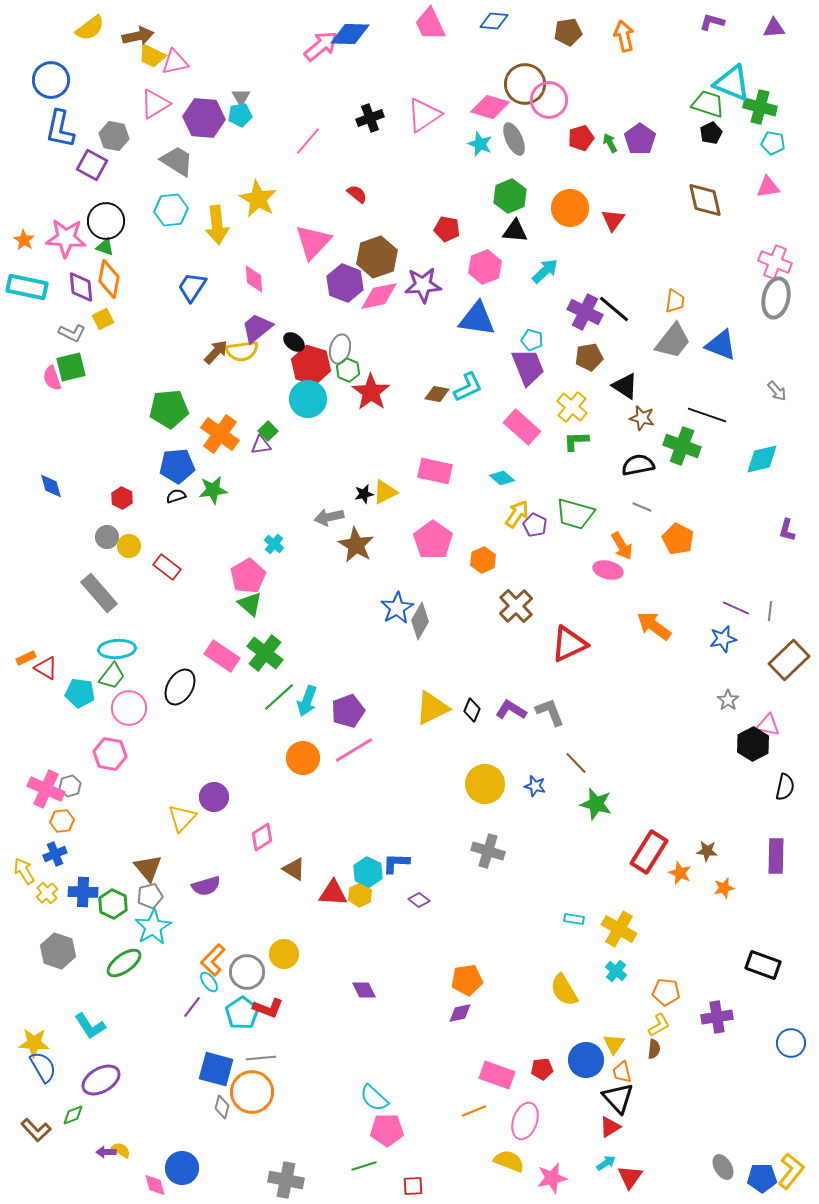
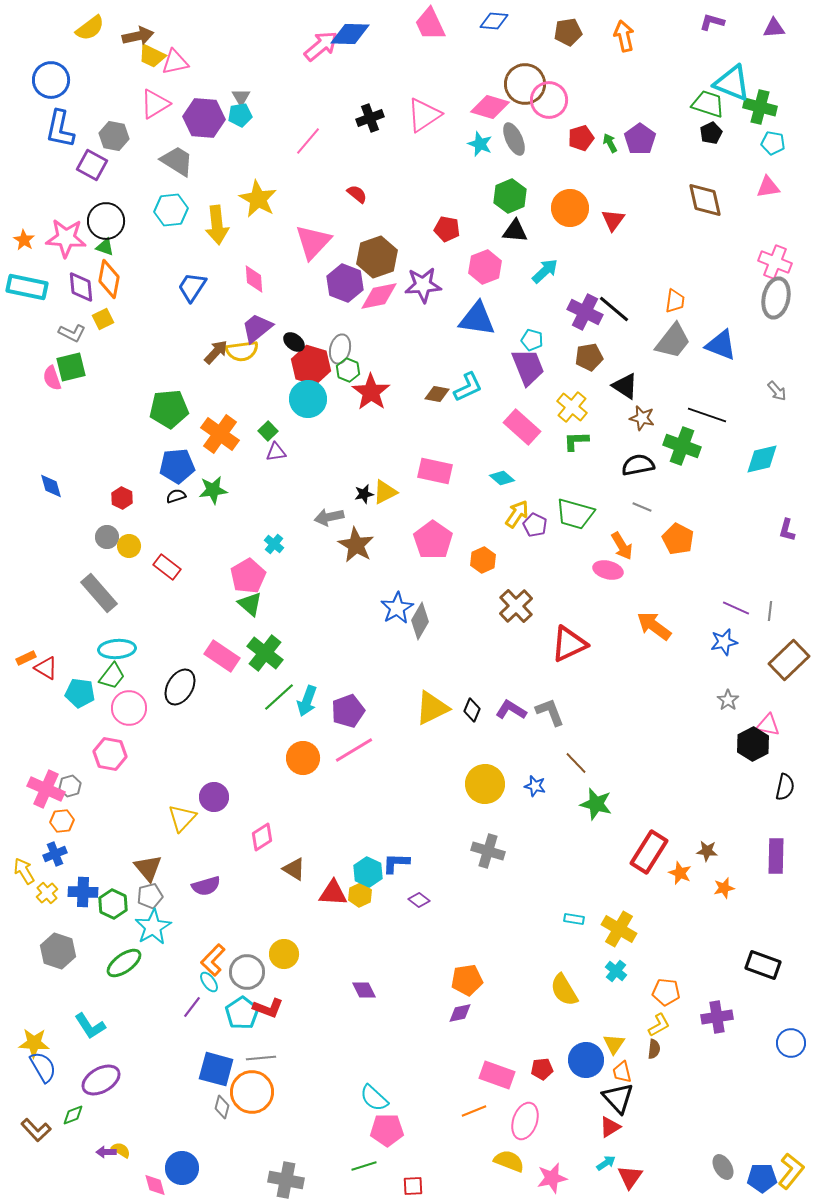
purple triangle at (261, 445): moved 15 px right, 7 px down
blue star at (723, 639): moved 1 px right, 3 px down
